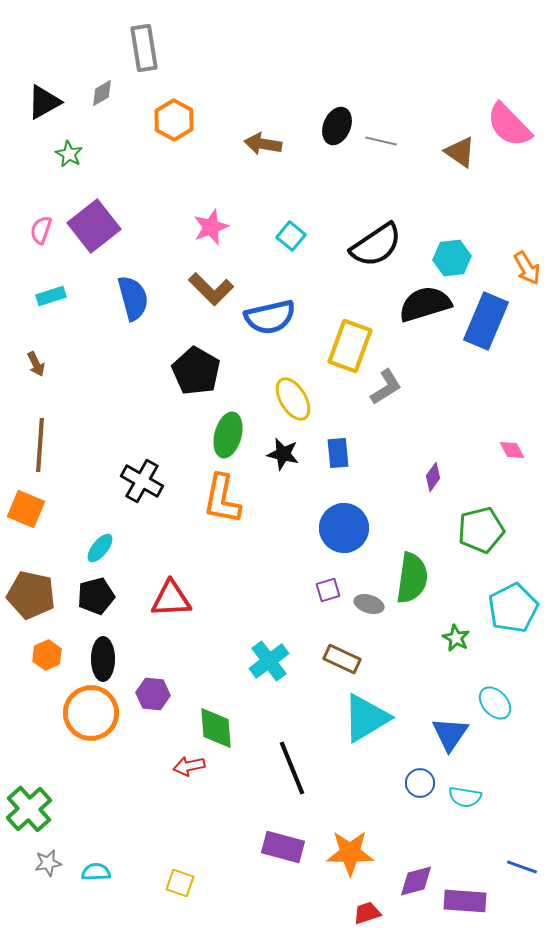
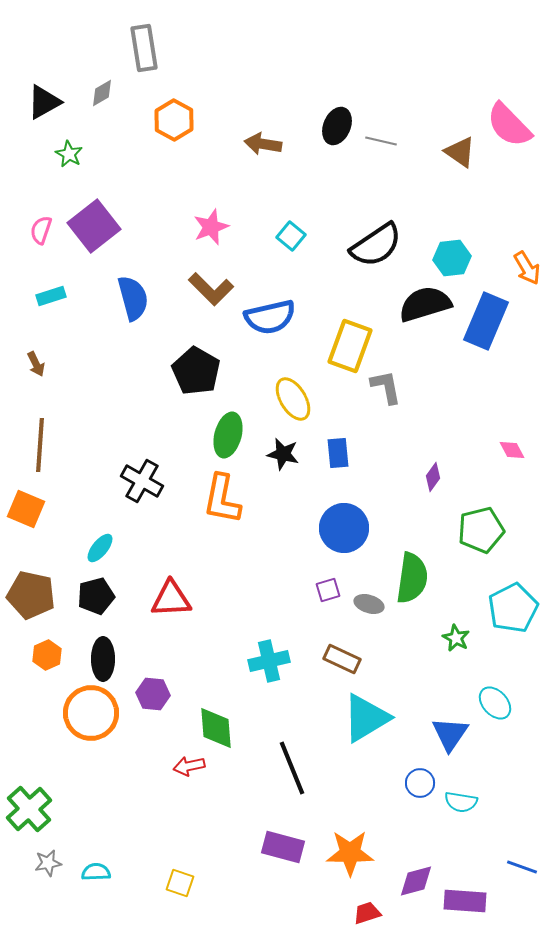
gray L-shape at (386, 387): rotated 69 degrees counterclockwise
cyan cross at (269, 661): rotated 24 degrees clockwise
cyan semicircle at (465, 797): moved 4 px left, 5 px down
